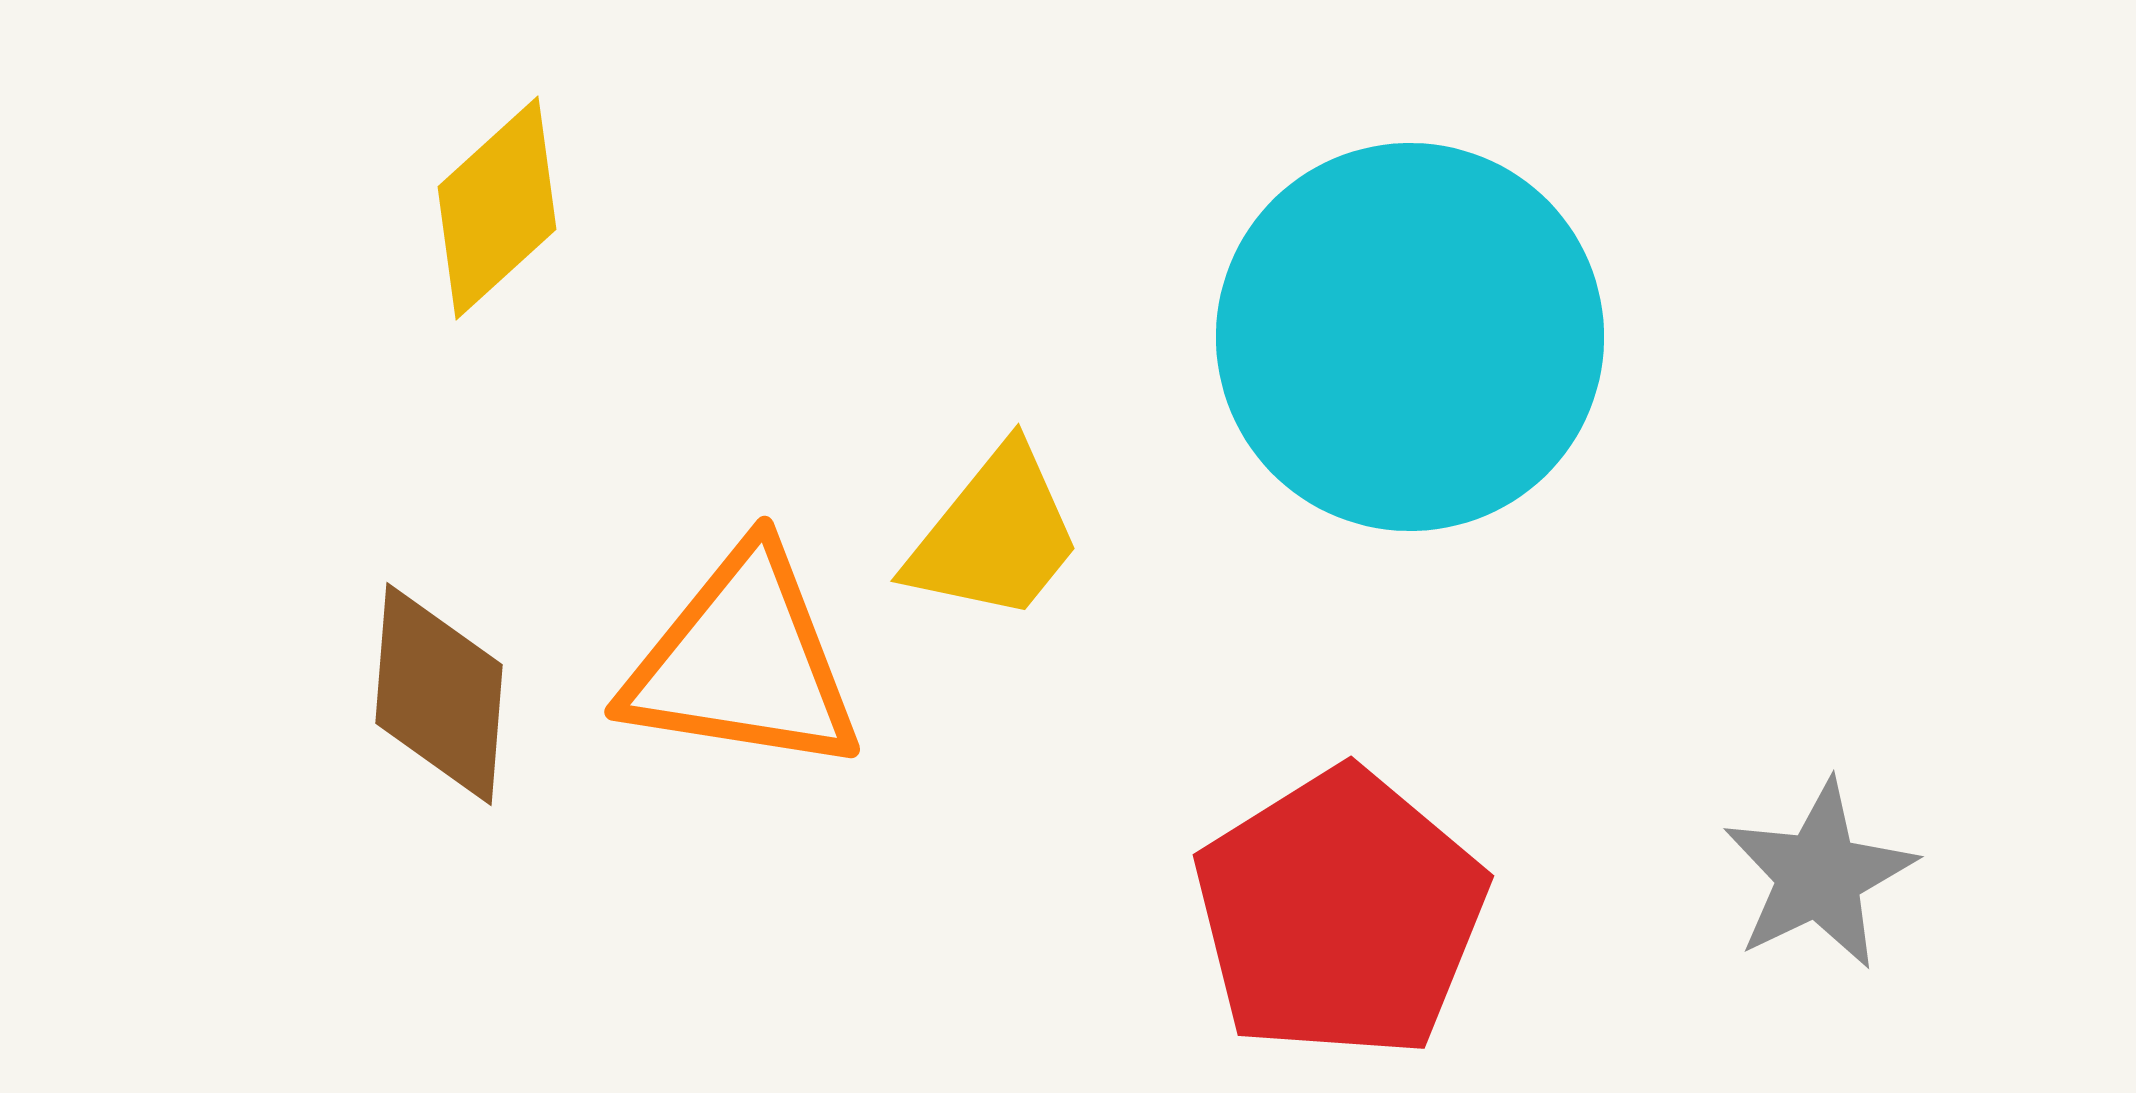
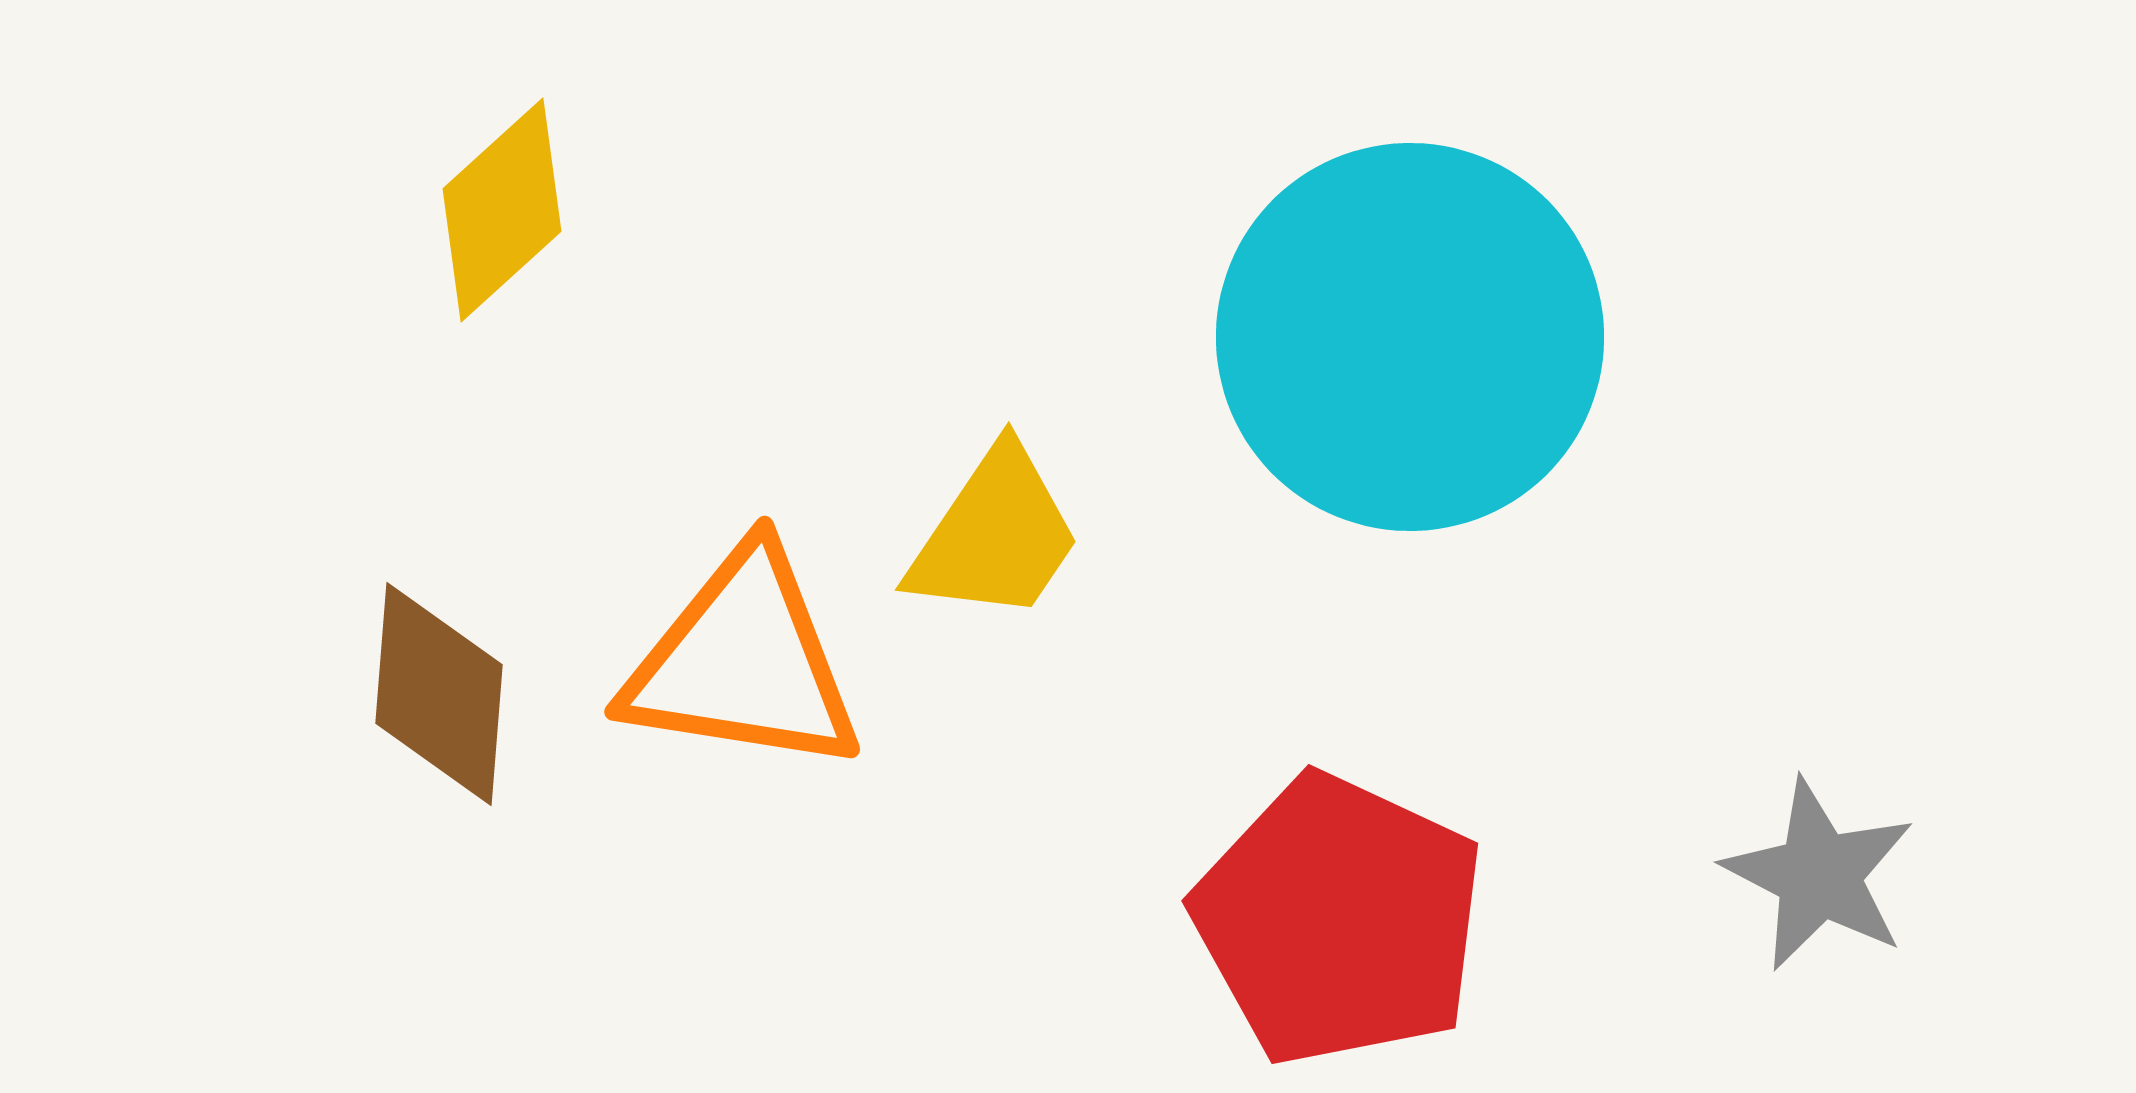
yellow diamond: moved 5 px right, 2 px down
yellow trapezoid: rotated 5 degrees counterclockwise
gray star: rotated 19 degrees counterclockwise
red pentagon: moved 1 px left, 6 px down; rotated 15 degrees counterclockwise
